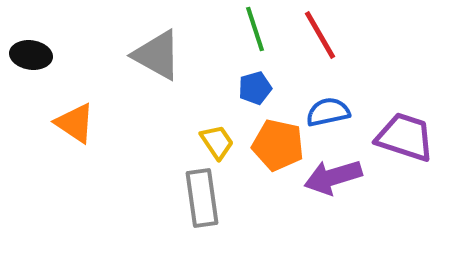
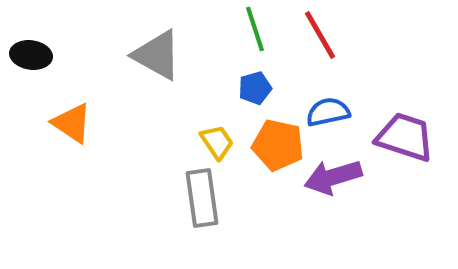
orange triangle: moved 3 px left
